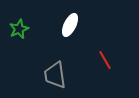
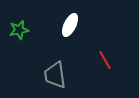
green star: moved 1 px down; rotated 12 degrees clockwise
